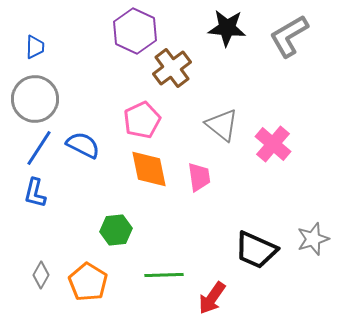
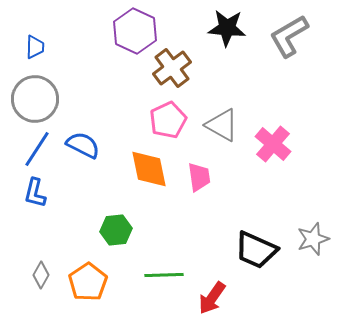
pink pentagon: moved 26 px right
gray triangle: rotated 9 degrees counterclockwise
blue line: moved 2 px left, 1 px down
orange pentagon: rotated 6 degrees clockwise
